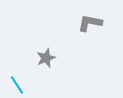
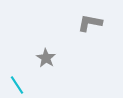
gray star: rotated 18 degrees counterclockwise
